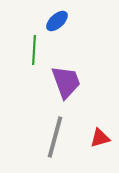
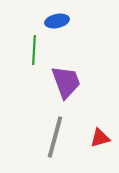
blue ellipse: rotated 30 degrees clockwise
